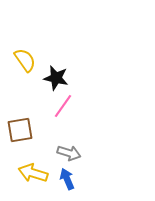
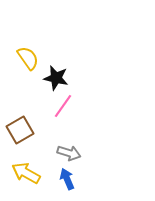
yellow semicircle: moved 3 px right, 2 px up
brown square: rotated 20 degrees counterclockwise
yellow arrow: moved 7 px left; rotated 12 degrees clockwise
